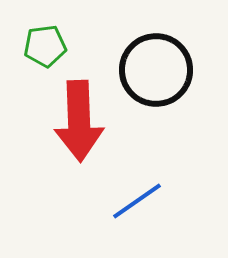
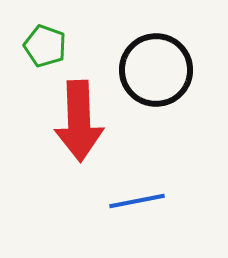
green pentagon: rotated 27 degrees clockwise
blue line: rotated 24 degrees clockwise
